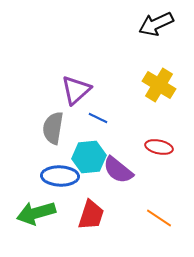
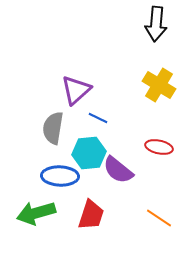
black arrow: rotated 60 degrees counterclockwise
cyan hexagon: moved 4 px up
